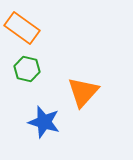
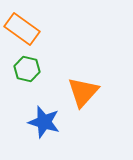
orange rectangle: moved 1 px down
